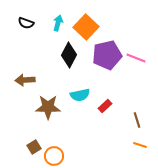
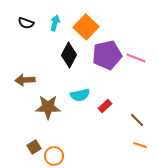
cyan arrow: moved 3 px left
brown line: rotated 28 degrees counterclockwise
